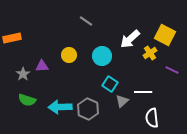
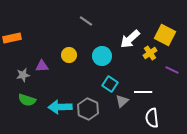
gray star: moved 1 px down; rotated 24 degrees clockwise
